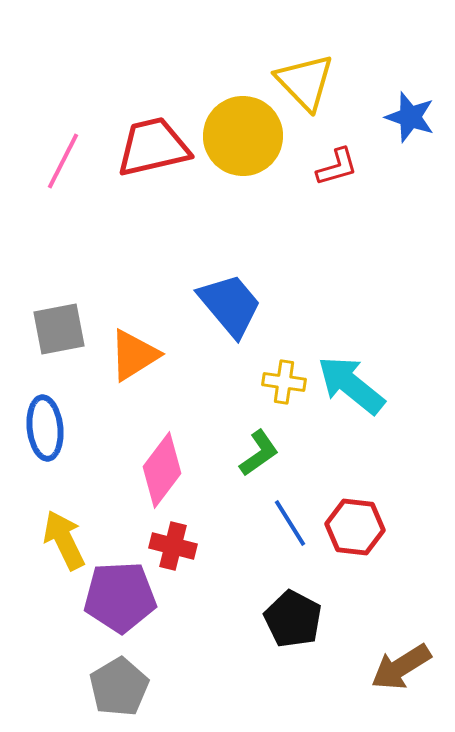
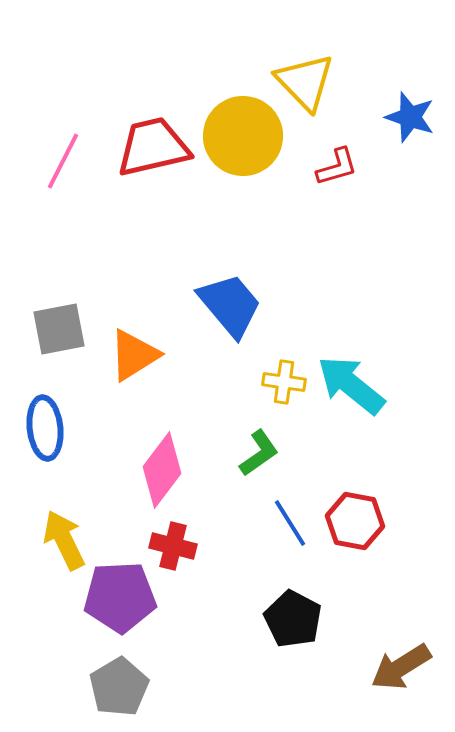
red hexagon: moved 6 px up; rotated 4 degrees clockwise
